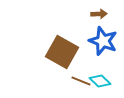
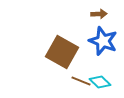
cyan diamond: moved 1 px down
